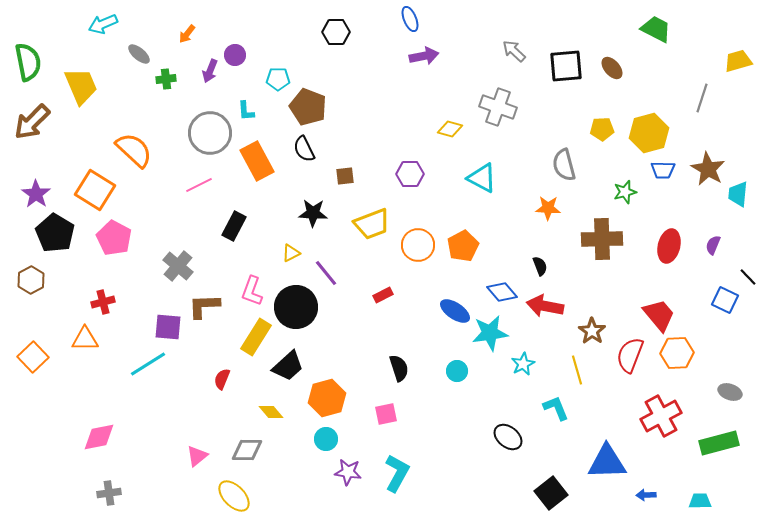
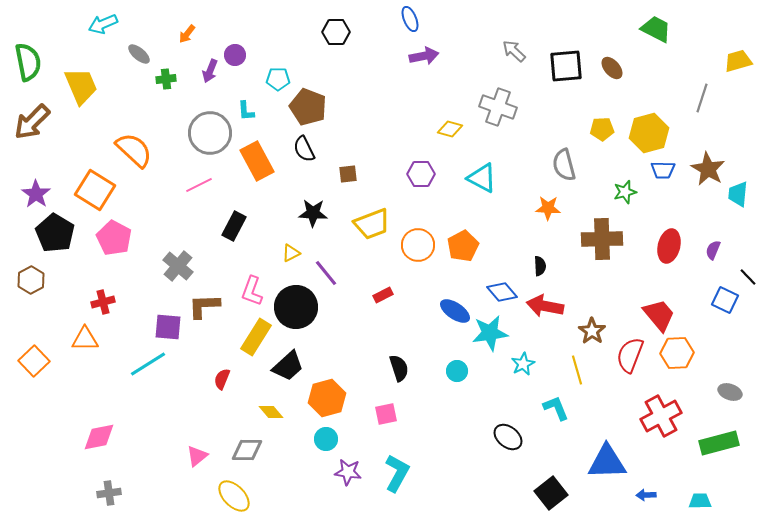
purple hexagon at (410, 174): moved 11 px right
brown square at (345, 176): moved 3 px right, 2 px up
purple semicircle at (713, 245): moved 5 px down
black semicircle at (540, 266): rotated 18 degrees clockwise
orange square at (33, 357): moved 1 px right, 4 px down
